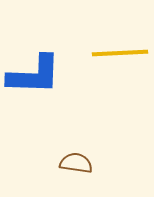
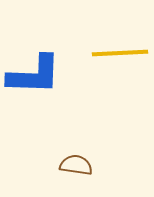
brown semicircle: moved 2 px down
